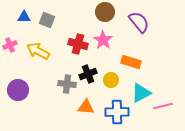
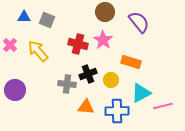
pink cross: rotated 24 degrees counterclockwise
yellow arrow: rotated 20 degrees clockwise
purple circle: moved 3 px left
blue cross: moved 1 px up
